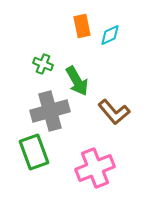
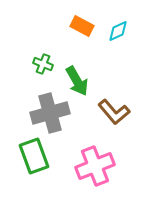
orange rectangle: rotated 50 degrees counterclockwise
cyan diamond: moved 8 px right, 4 px up
gray cross: moved 2 px down
green rectangle: moved 4 px down
pink cross: moved 2 px up
